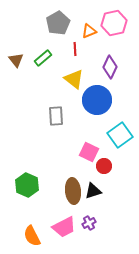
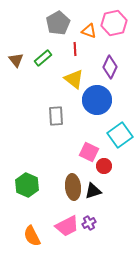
orange triangle: rotated 42 degrees clockwise
brown ellipse: moved 4 px up
pink trapezoid: moved 3 px right, 1 px up
